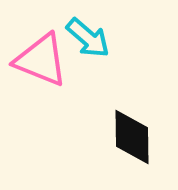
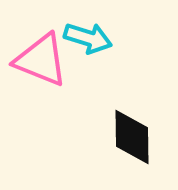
cyan arrow: rotated 24 degrees counterclockwise
